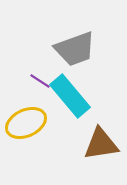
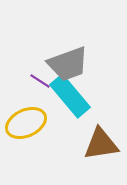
gray trapezoid: moved 7 px left, 15 px down
